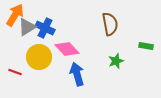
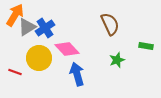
brown semicircle: rotated 15 degrees counterclockwise
blue cross: rotated 30 degrees clockwise
yellow circle: moved 1 px down
green star: moved 1 px right, 1 px up
